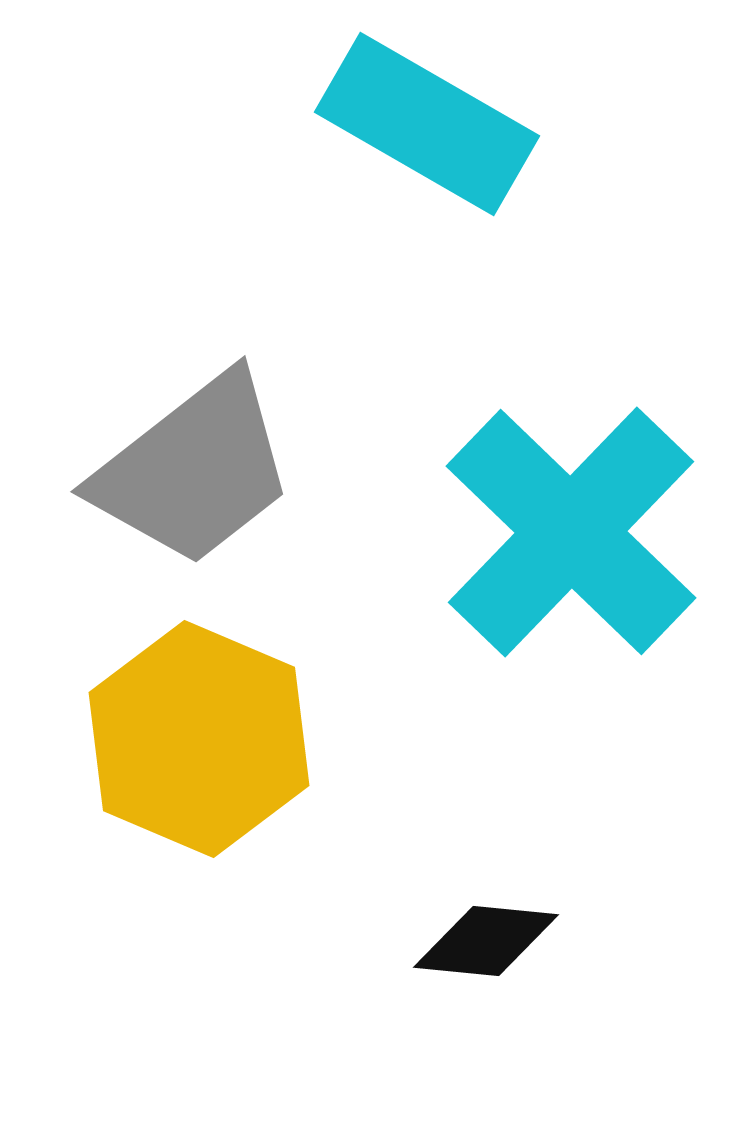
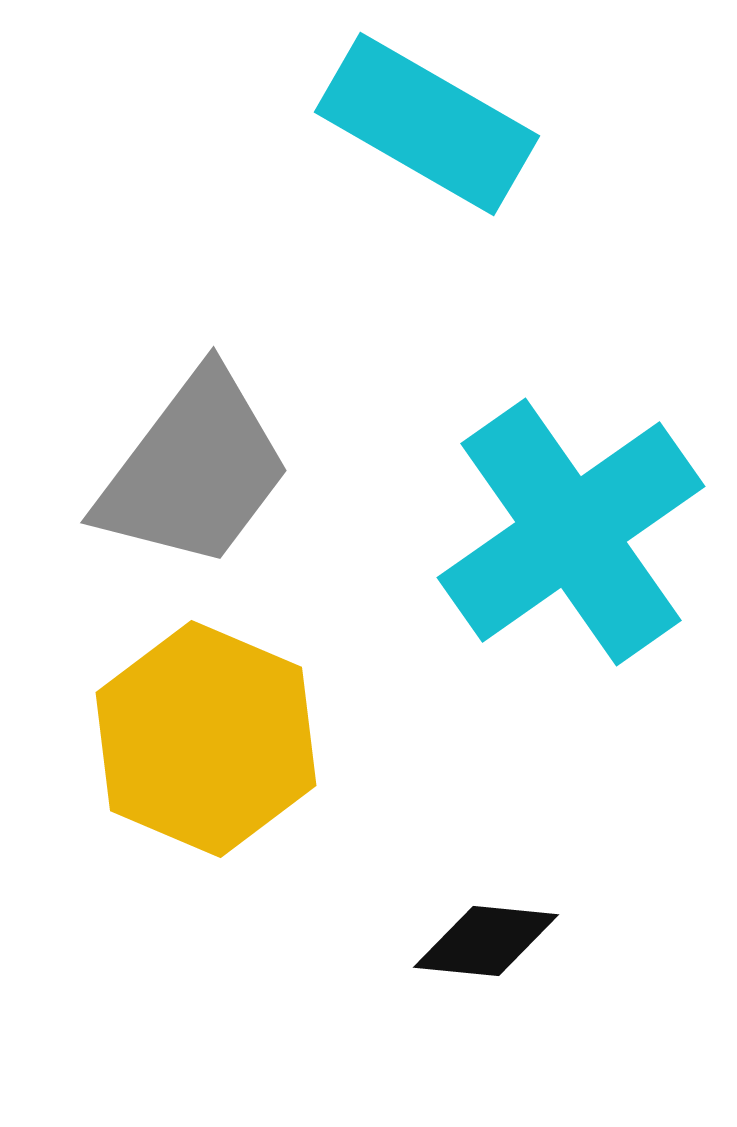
gray trapezoid: rotated 15 degrees counterclockwise
cyan cross: rotated 11 degrees clockwise
yellow hexagon: moved 7 px right
